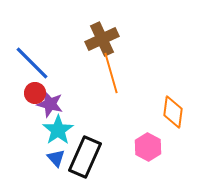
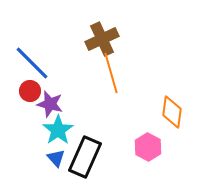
red circle: moved 5 px left, 2 px up
orange diamond: moved 1 px left
